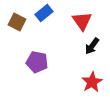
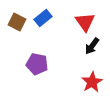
blue rectangle: moved 1 px left, 5 px down
red triangle: moved 3 px right, 1 px down
purple pentagon: moved 2 px down
